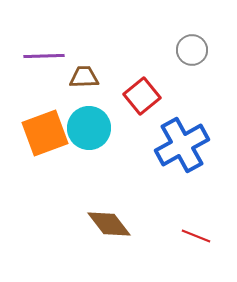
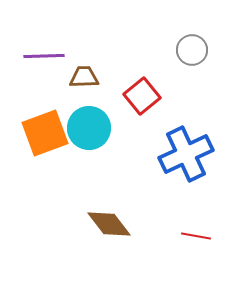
blue cross: moved 4 px right, 9 px down; rotated 4 degrees clockwise
red line: rotated 12 degrees counterclockwise
